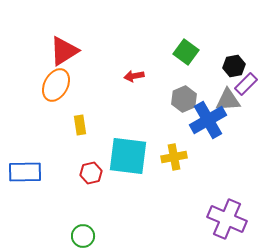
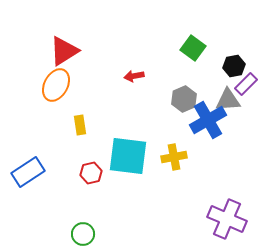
green square: moved 7 px right, 4 px up
blue rectangle: moved 3 px right; rotated 32 degrees counterclockwise
green circle: moved 2 px up
